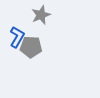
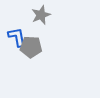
blue L-shape: rotated 40 degrees counterclockwise
